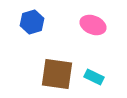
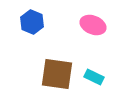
blue hexagon: rotated 20 degrees counterclockwise
